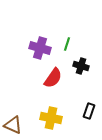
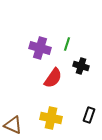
black rectangle: moved 4 px down
